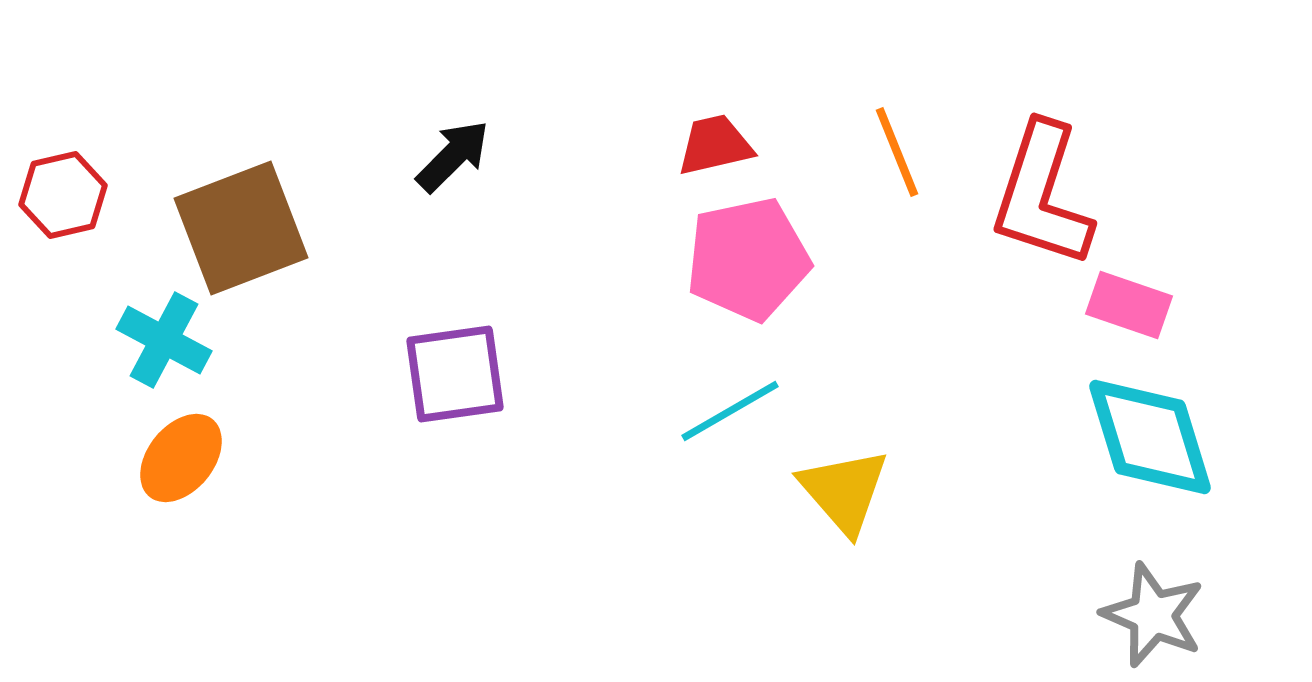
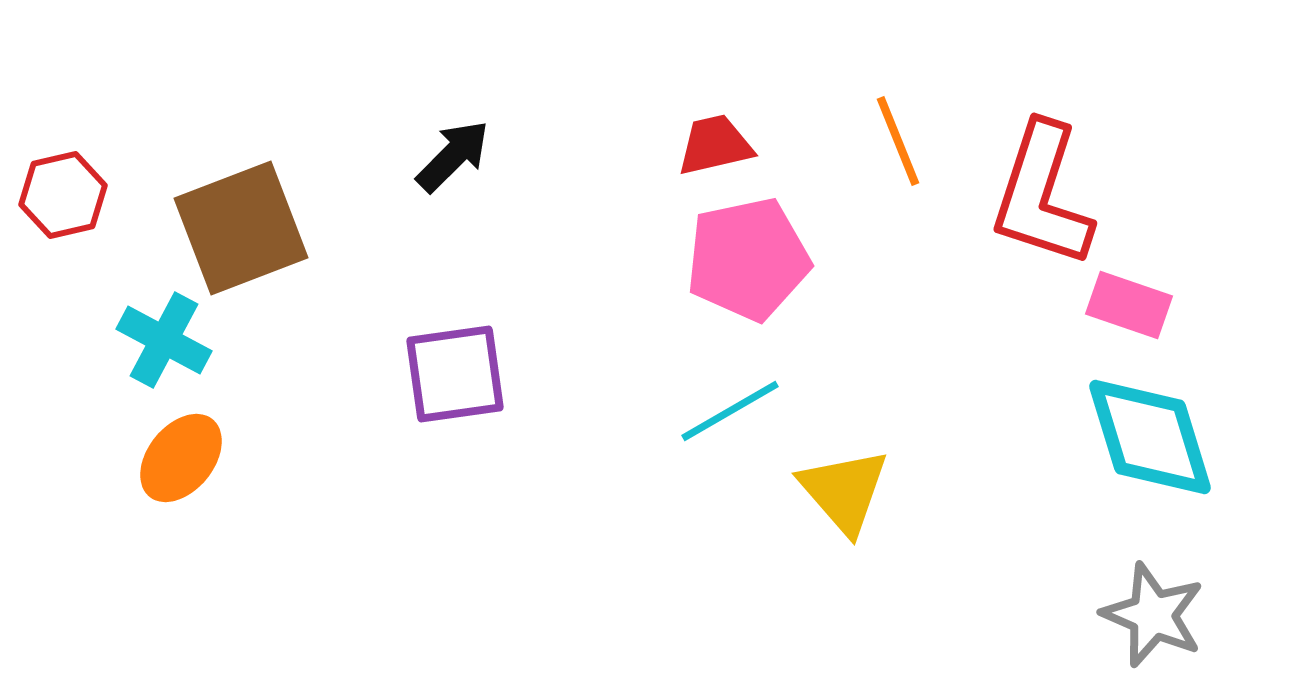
orange line: moved 1 px right, 11 px up
